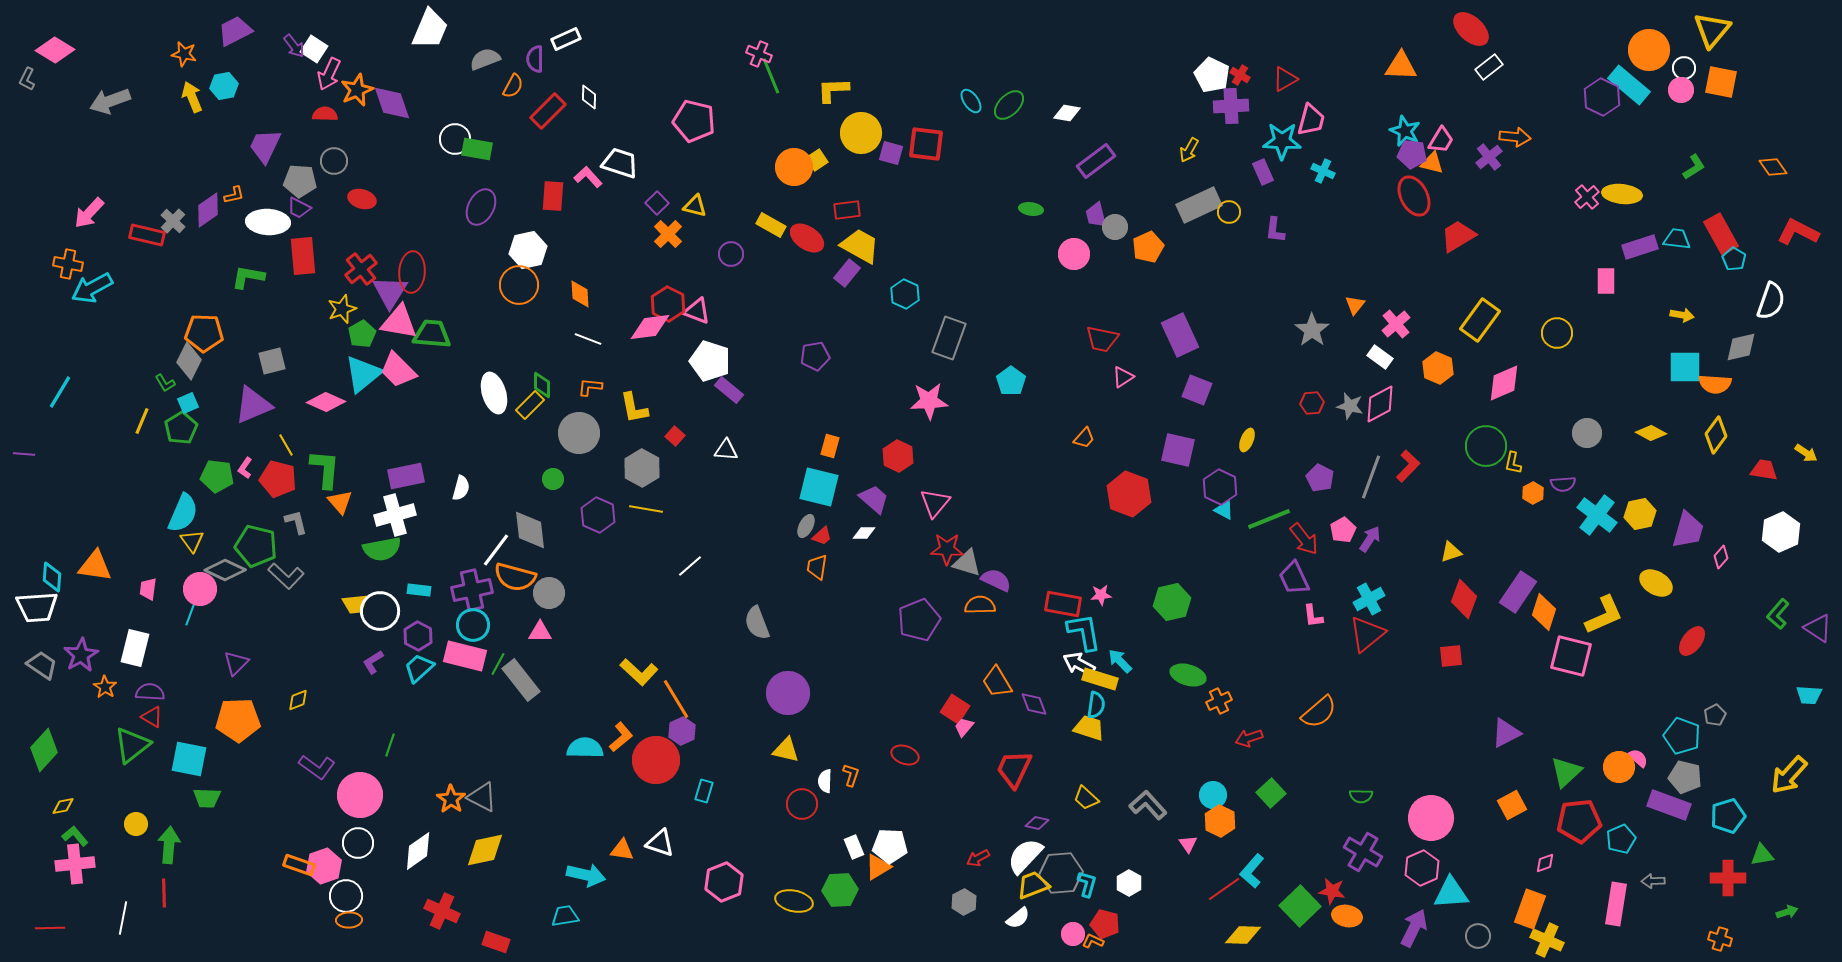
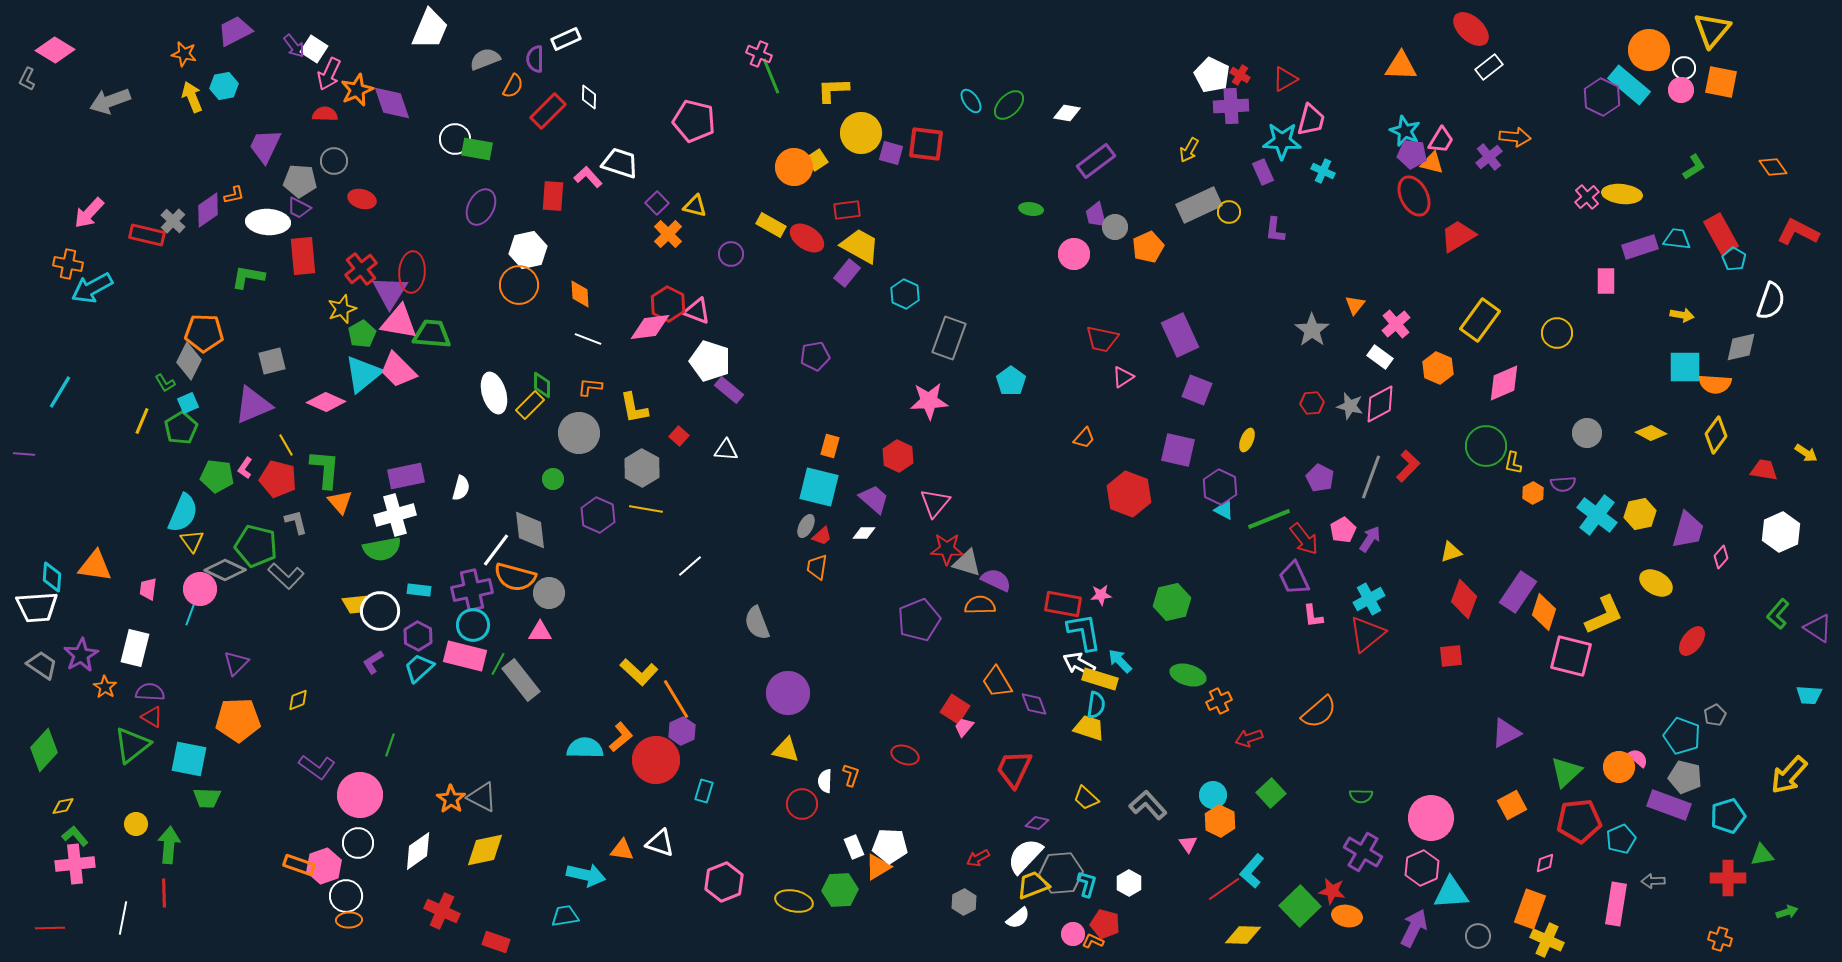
red square at (675, 436): moved 4 px right
